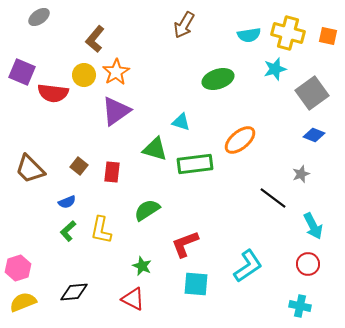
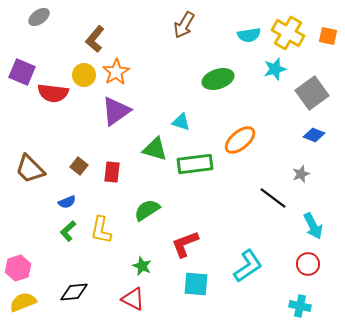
yellow cross: rotated 16 degrees clockwise
